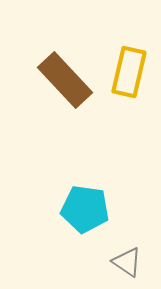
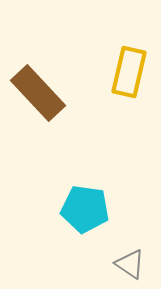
brown rectangle: moved 27 px left, 13 px down
gray triangle: moved 3 px right, 2 px down
